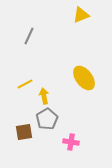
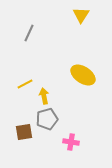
yellow triangle: rotated 36 degrees counterclockwise
gray line: moved 3 px up
yellow ellipse: moved 1 px left, 3 px up; rotated 20 degrees counterclockwise
gray pentagon: rotated 15 degrees clockwise
